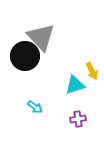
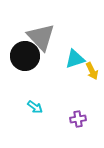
cyan triangle: moved 26 px up
